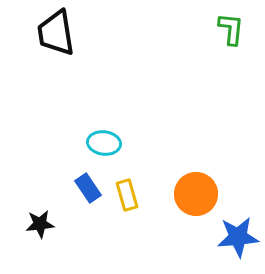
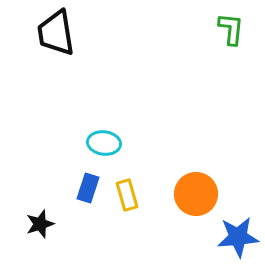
blue rectangle: rotated 52 degrees clockwise
black star: rotated 12 degrees counterclockwise
